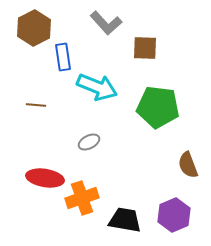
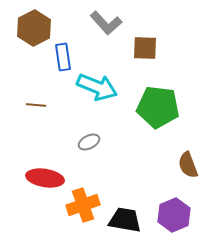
orange cross: moved 1 px right, 7 px down
